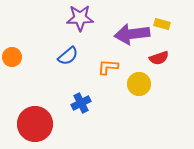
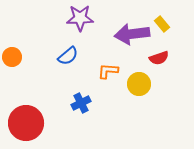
yellow rectangle: rotated 35 degrees clockwise
orange L-shape: moved 4 px down
red circle: moved 9 px left, 1 px up
